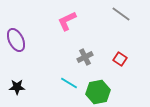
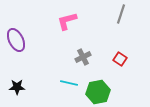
gray line: rotated 72 degrees clockwise
pink L-shape: rotated 10 degrees clockwise
gray cross: moved 2 px left
cyan line: rotated 18 degrees counterclockwise
